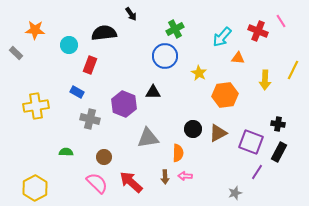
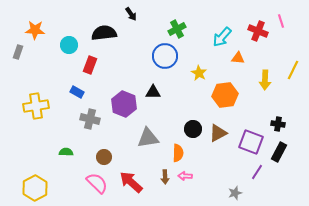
pink line: rotated 16 degrees clockwise
green cross: moved 2 px right
gray rectangle: moved 2 px right, 1 px up; rotated 64 degrees clockwise
